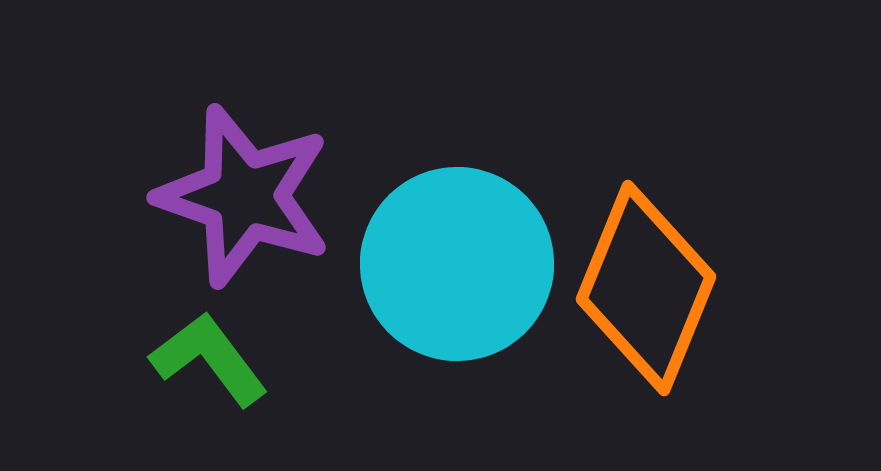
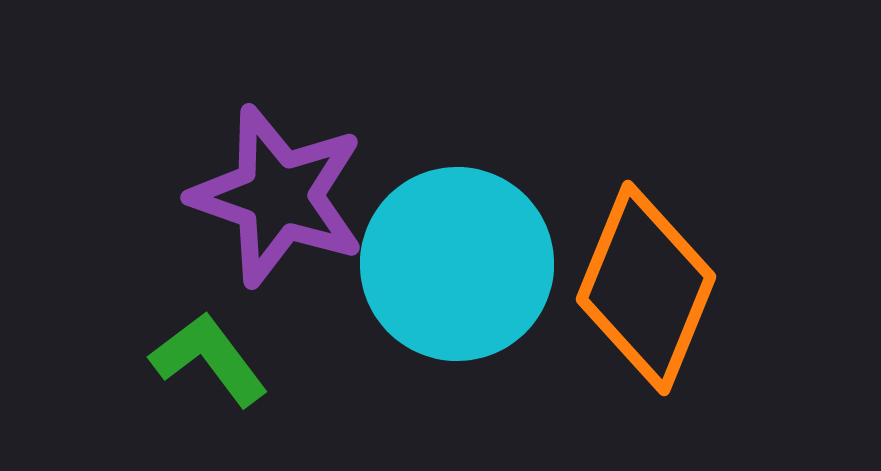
purple star: moved 34 px right
